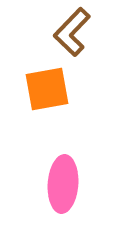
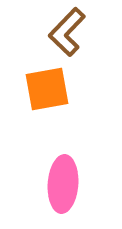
brown L-shape: moved 5 px left
